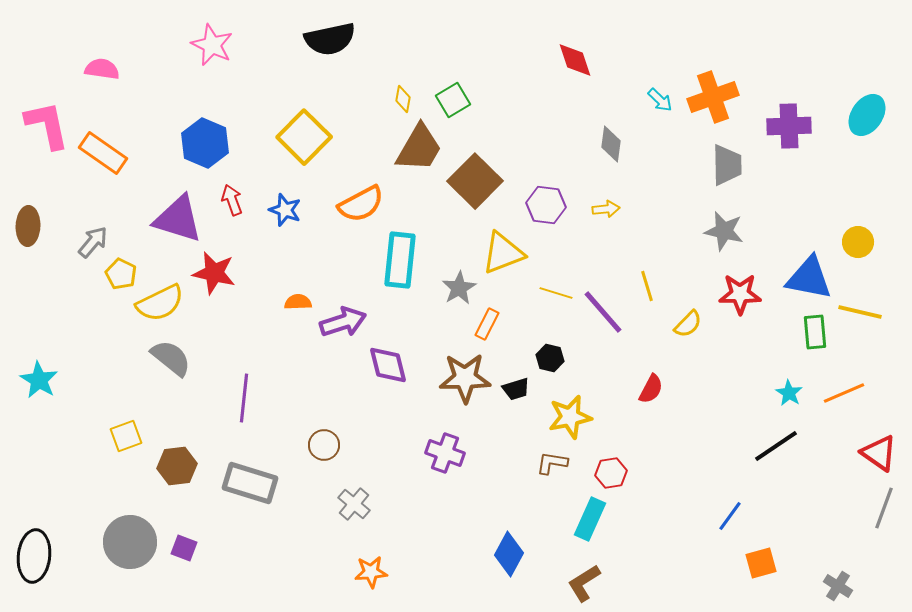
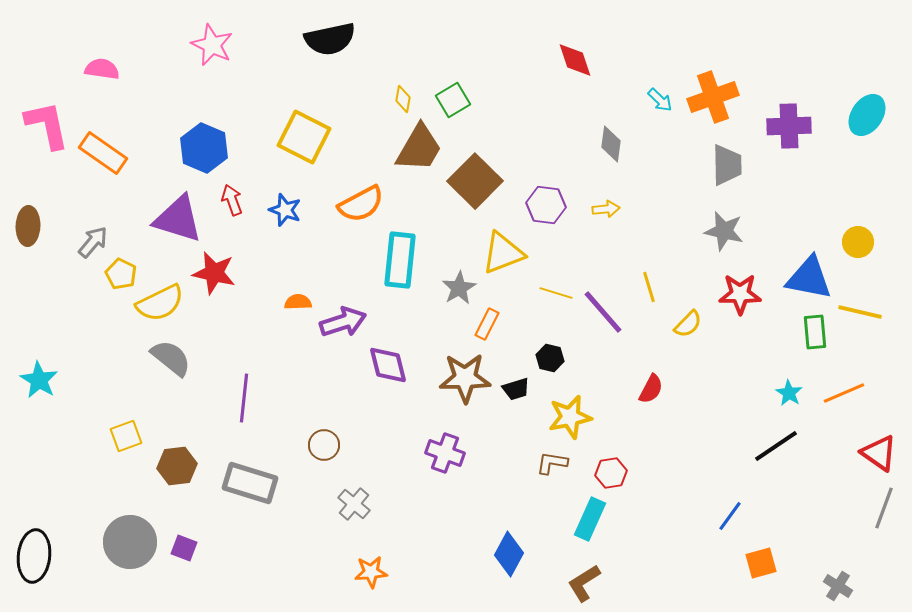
yellow square at (304, 137): rotated 18 degrees counterclockwise
blue hexagon at (205, 143): moved 1 px left, 5 px down
yellow line at (647, 286): moved 2 px right, 1 px down
